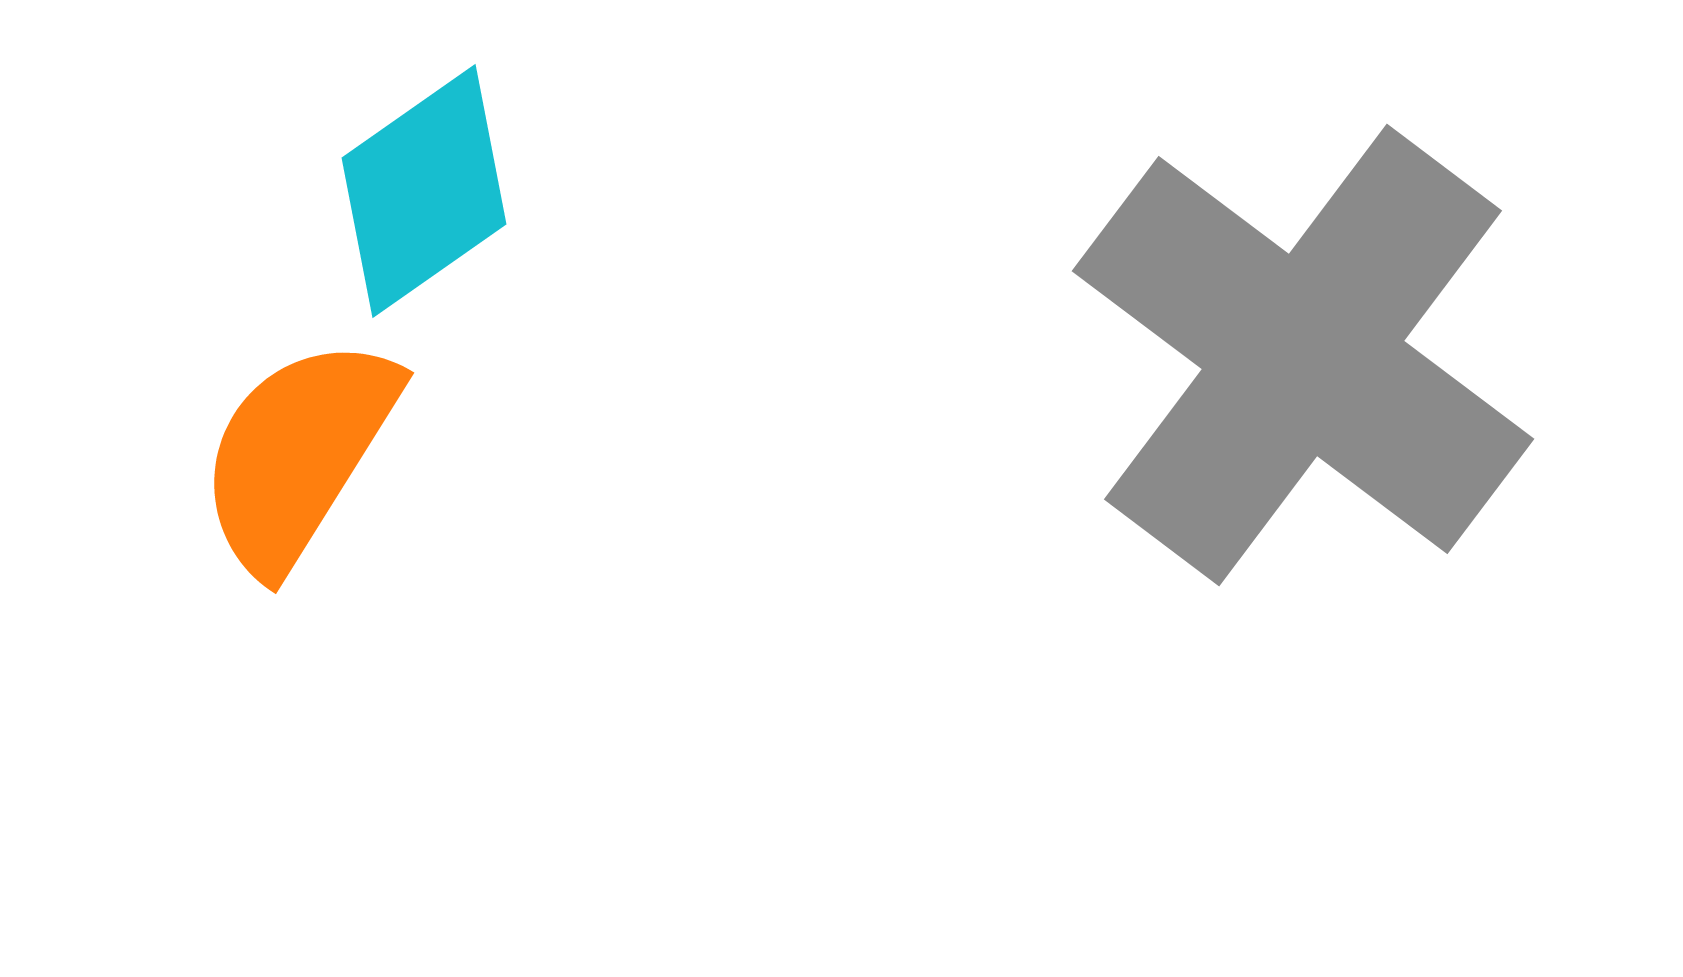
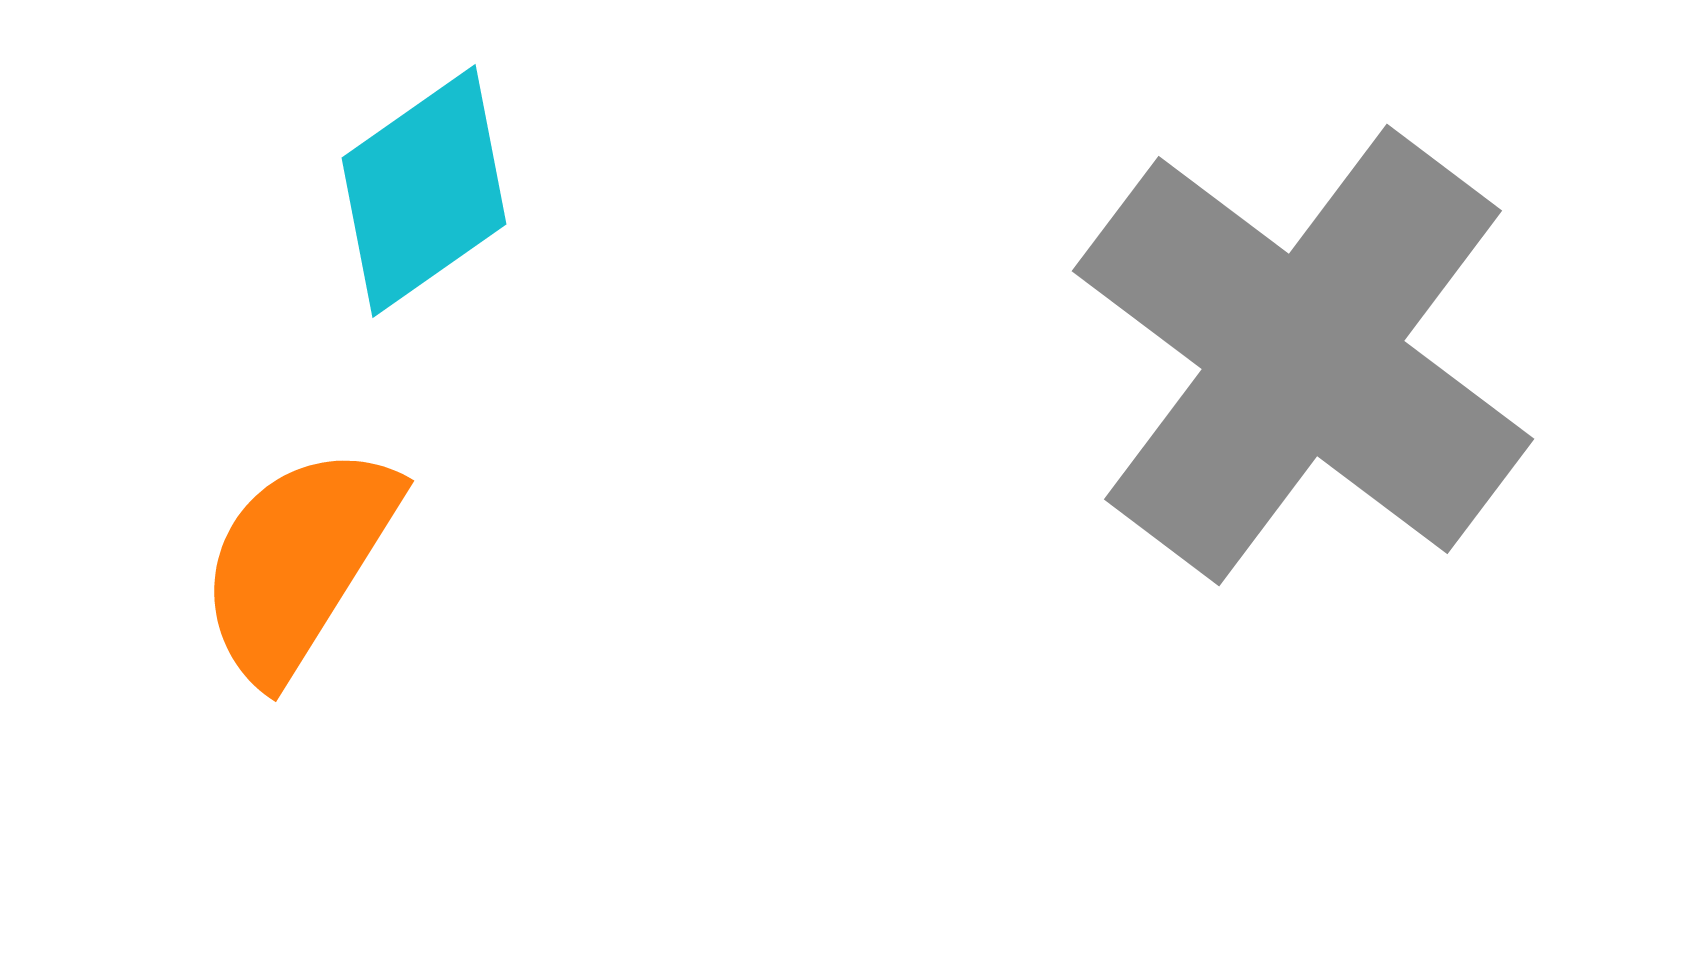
orange semicircle: moved 108 px down
